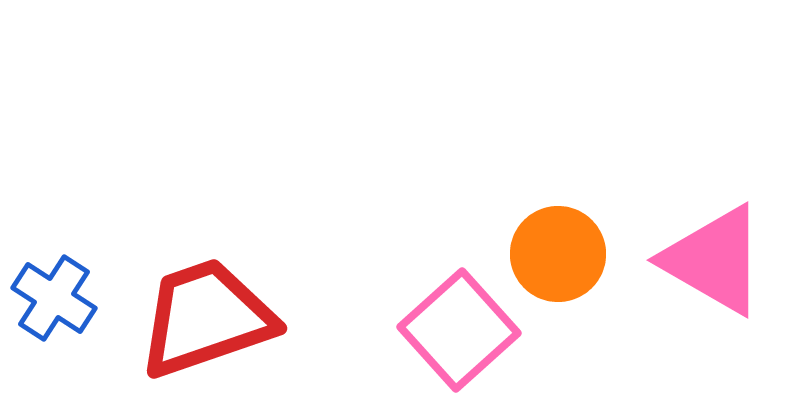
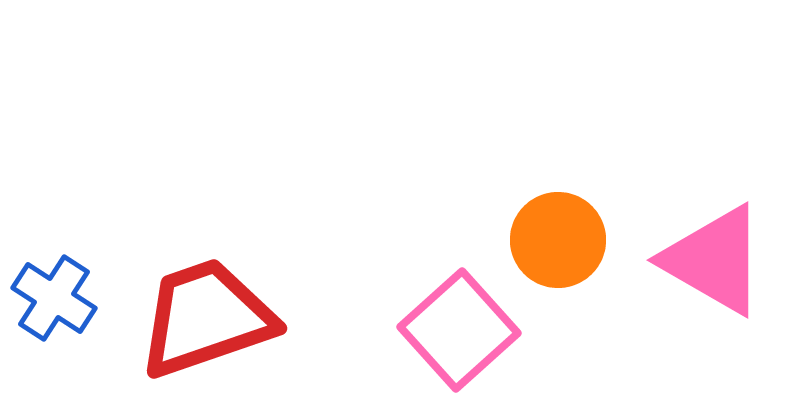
orange circle: moved 14 px up
